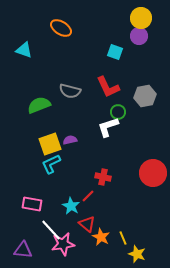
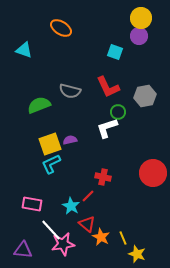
white L-shape: moved 1 px left, 1 px down
